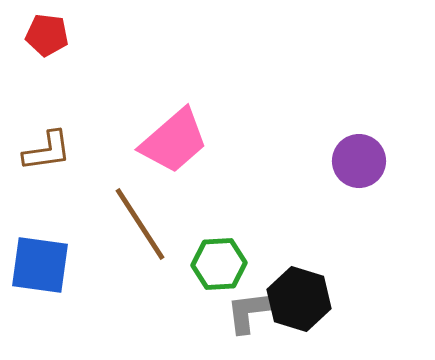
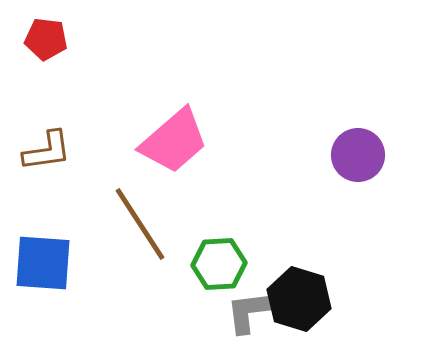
red pentagon: moved 1 px left, 4 px down
purple circle: moved 1 px left, 6 px up
blue square: moved 3 px right, 2 px up; rotated 4 degrees counterclockwise
